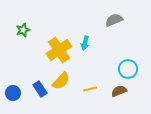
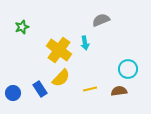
gray semicircle: moved 13 px left
green star: moved 1 px left, 3 px up
cyan arrow: rotated 24 degrees counterclockwise
yellow cross: rotated 20 degrees counterclockwise
yellow semicircle: moved 3 px up
brown semicircle: rotated 14 degrees clockwise
